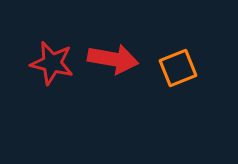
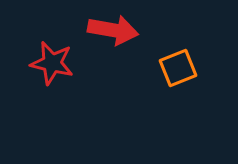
red arrow: moved 29 px up
